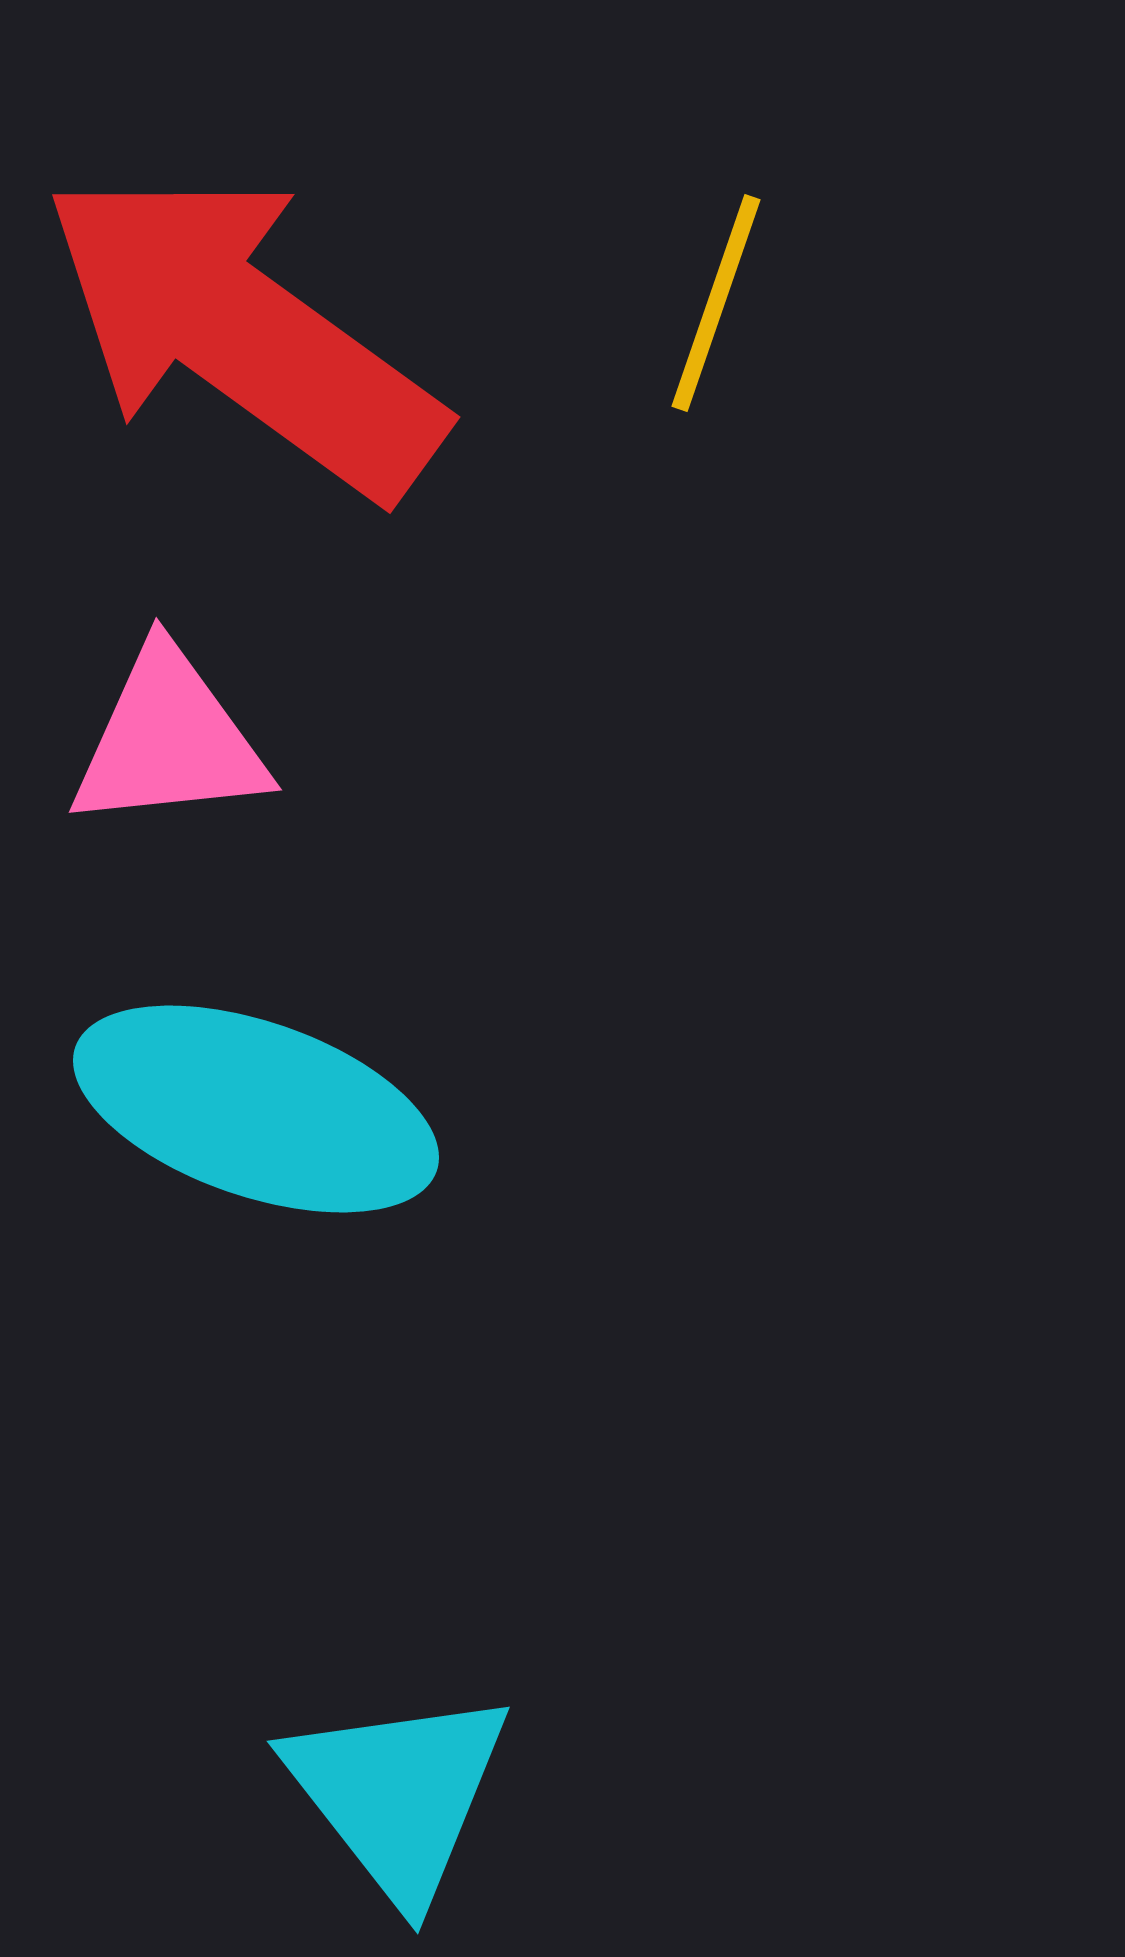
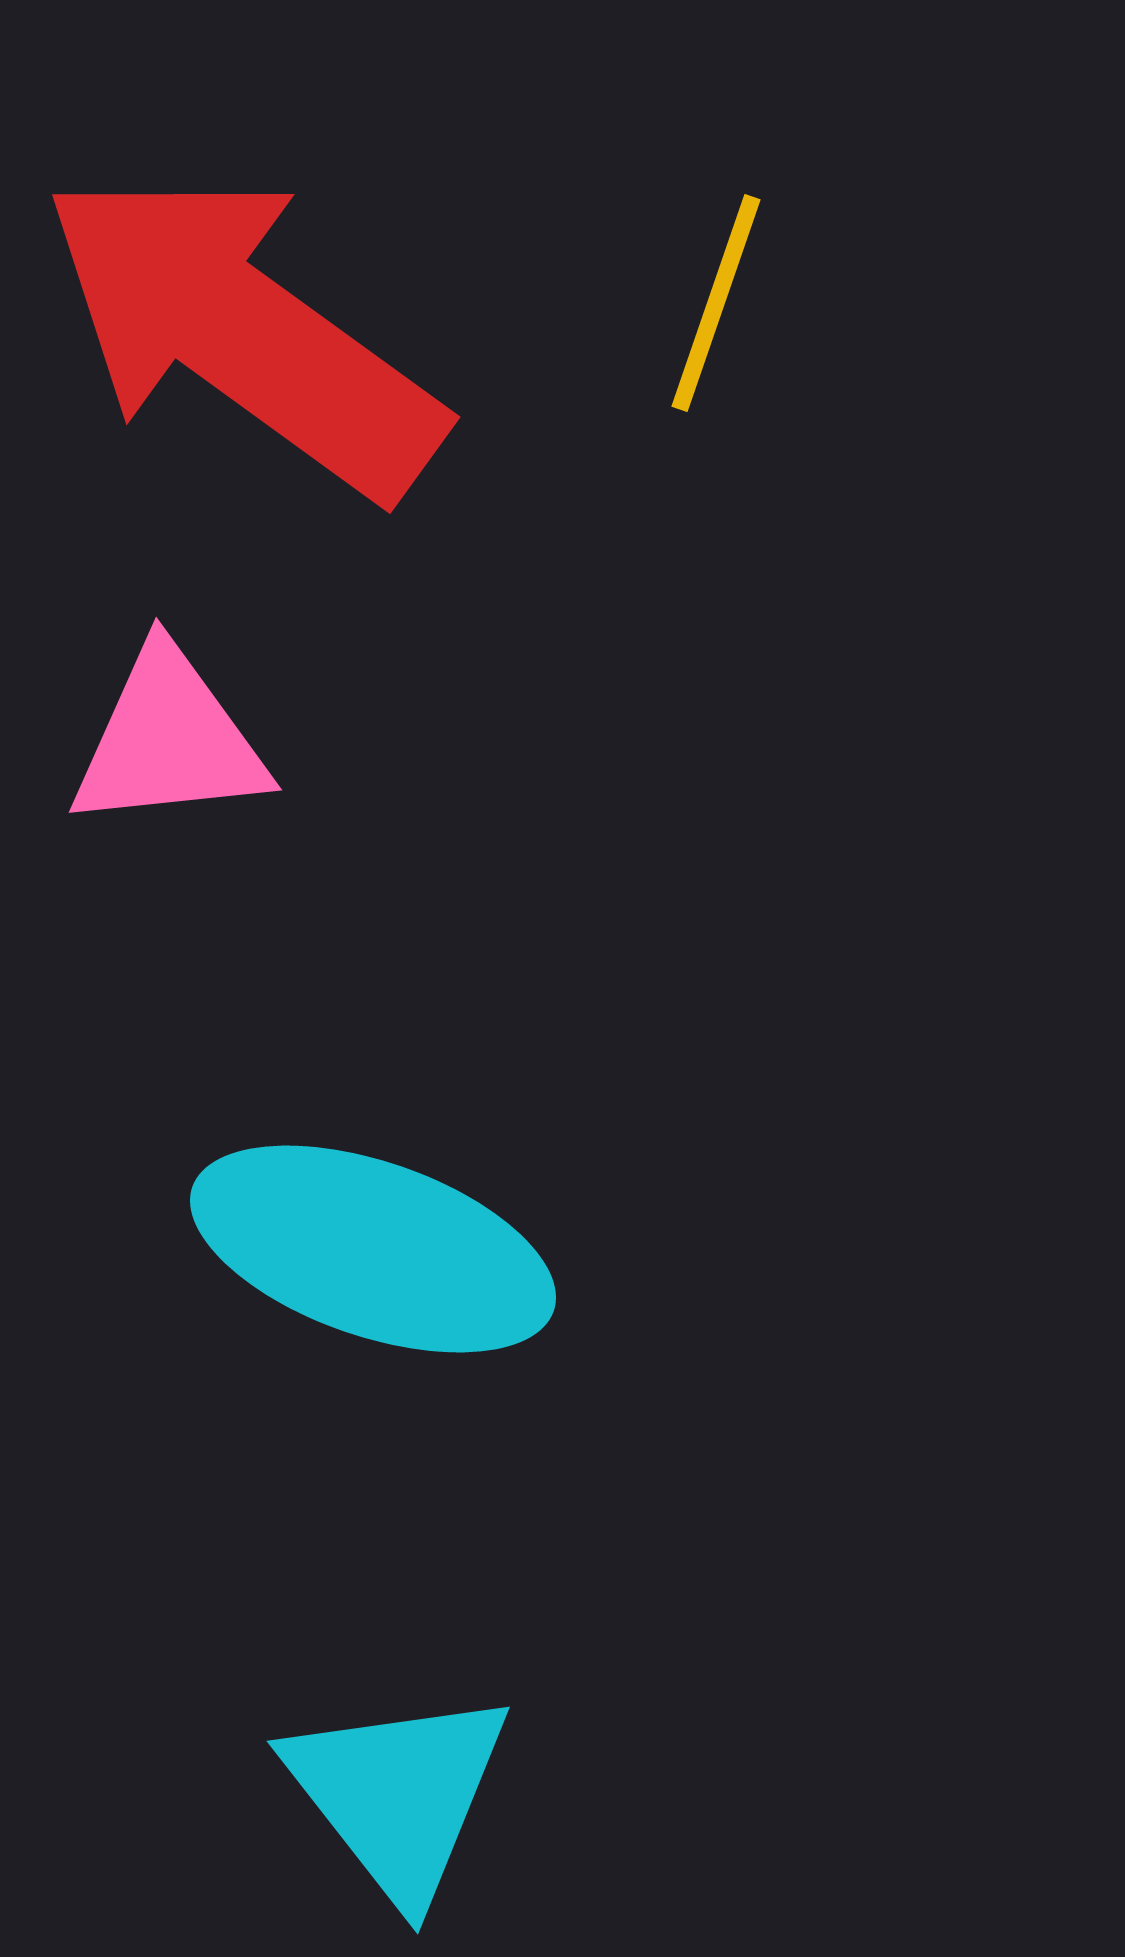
cyan ellipse: moved 117 px right, 140 px down
